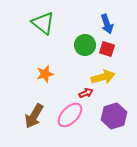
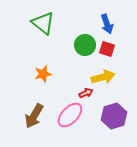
orange star: moved 2 px left
